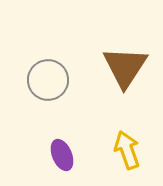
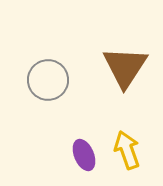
purple ellipse: moved 22 px right
